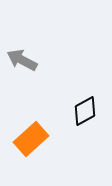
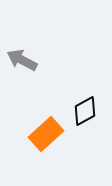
orange rectangle: moved 15 px right, 5 px up
